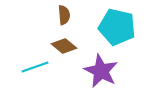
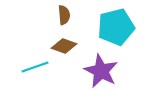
cyan pentagon: moved 1 px left; rotated 27 degrees counterclockwise
brown diamond: rotated 20 degrees counterclockwise
